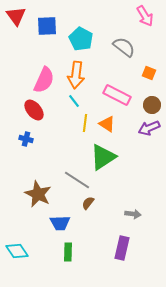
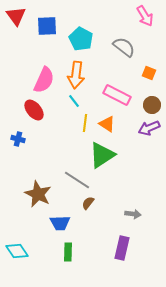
blue cross: moved 8 px left
green triangle: moved 1 px left, 2 px up
